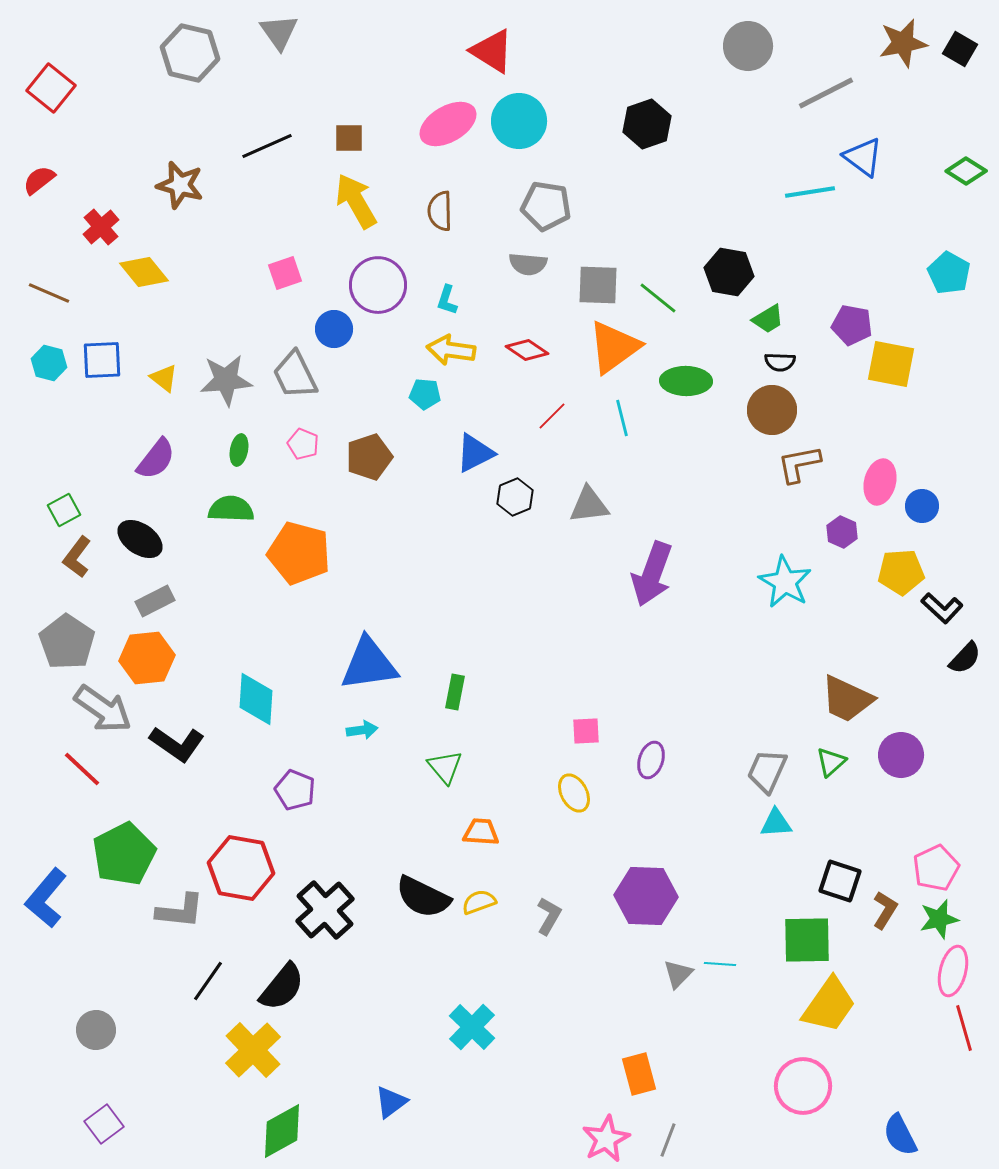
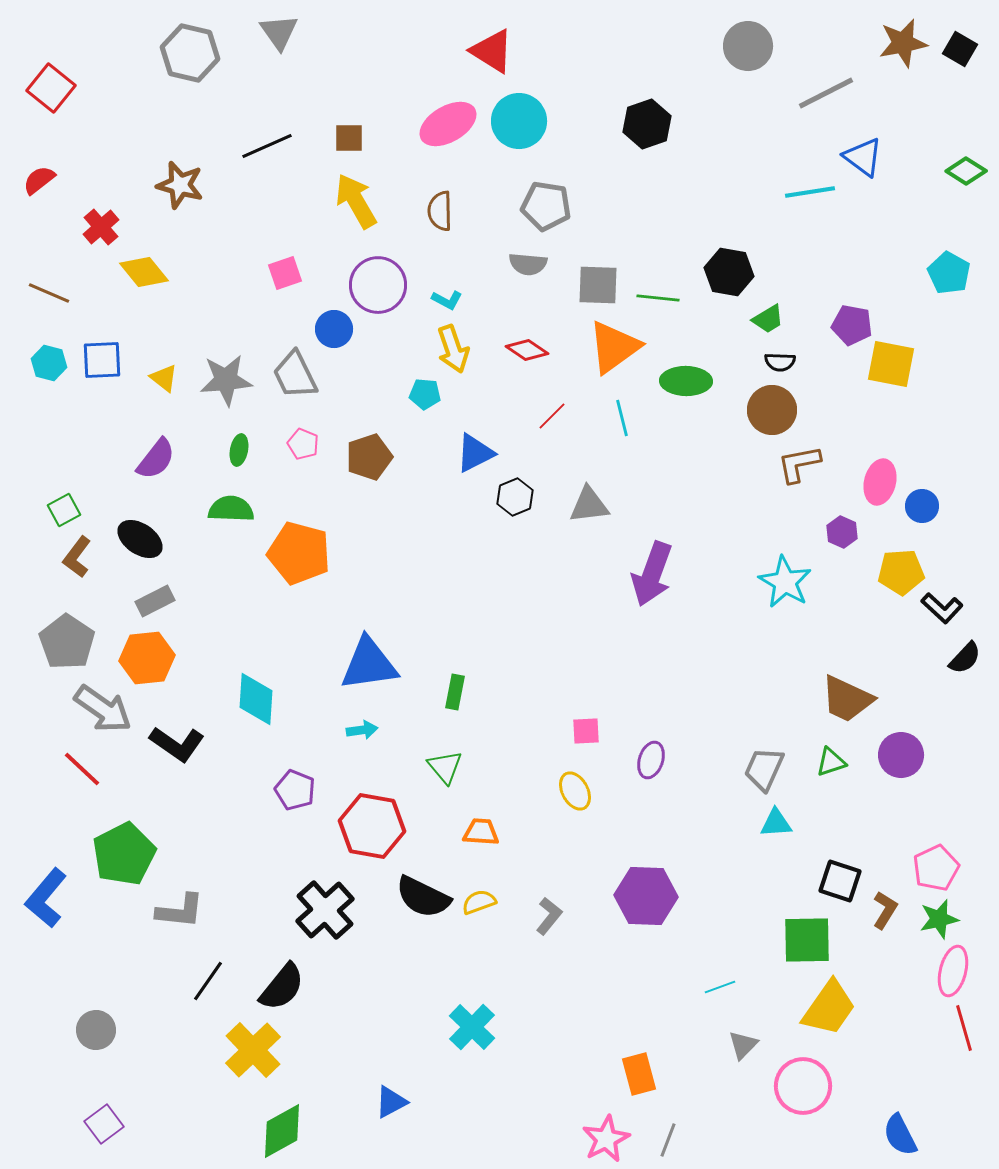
green line at (658, 298): rotated 33 degrees counterclockwise
cyan L-shape at (447, 300): rotated 80 degrees counterclockwise
yellow arrow at (451, 350): moved 2 px right, 1 px up; rotated 117 degrees counterclockwise
green triangle at (831, 762): rotated 24 degrees clockwise
gray trapezoid at (767, 771): moved 3 px left, 2 px up
yellow ellipse at (574, 793): moved 1 px right, 2 px up
red hexagon at (241, 868): moved 131 px right, 42 px up
gray L-shape at (549, 916): rotated 9 degrees clockwise
cyan line at (720, 964): moved 23 px down; rotated 24 degrees counterclockwise
gray triangle at (678, 974): moved 65 px right, 71 px down
yellow trapezoid at (829, 1005): moved 3 px down
blue triangle at (391, 1102): rotated 9 degrees clockwise
